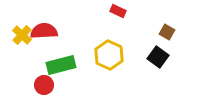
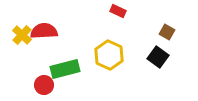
green rectangle: moved 4 px right, 4 px down
